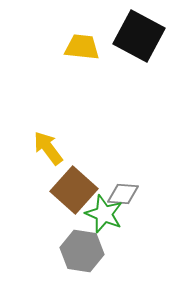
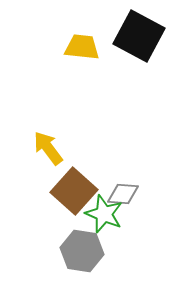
brown square: moved 1 px down
